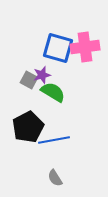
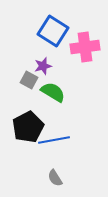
blue square: moved 5 px left, 17 px up; rotated 16 degrees clockwise
purple star: moved 1 px right, 9 px up
